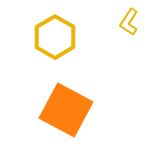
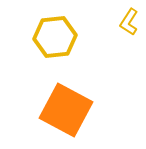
yellow hexagon: rotated 24 degrees clockwise
